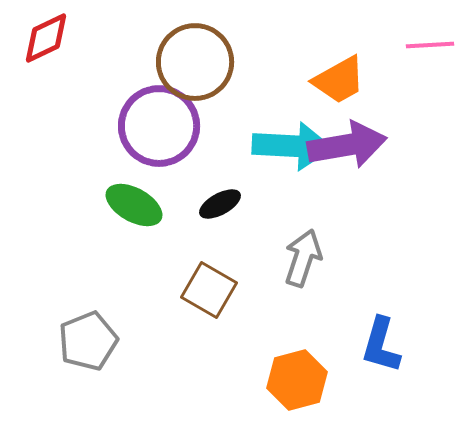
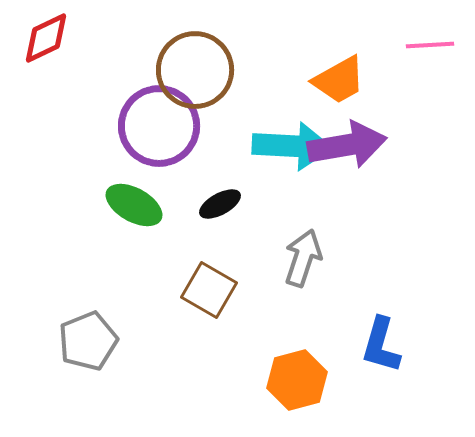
brown circle: moved 8 px down
